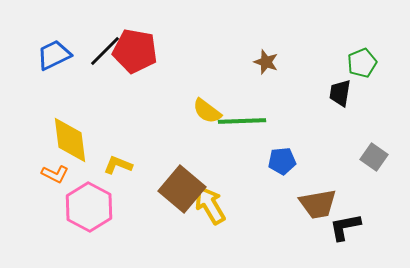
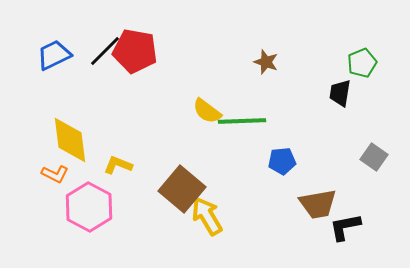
yellow arrow: moved 3 px left, 11 px down
